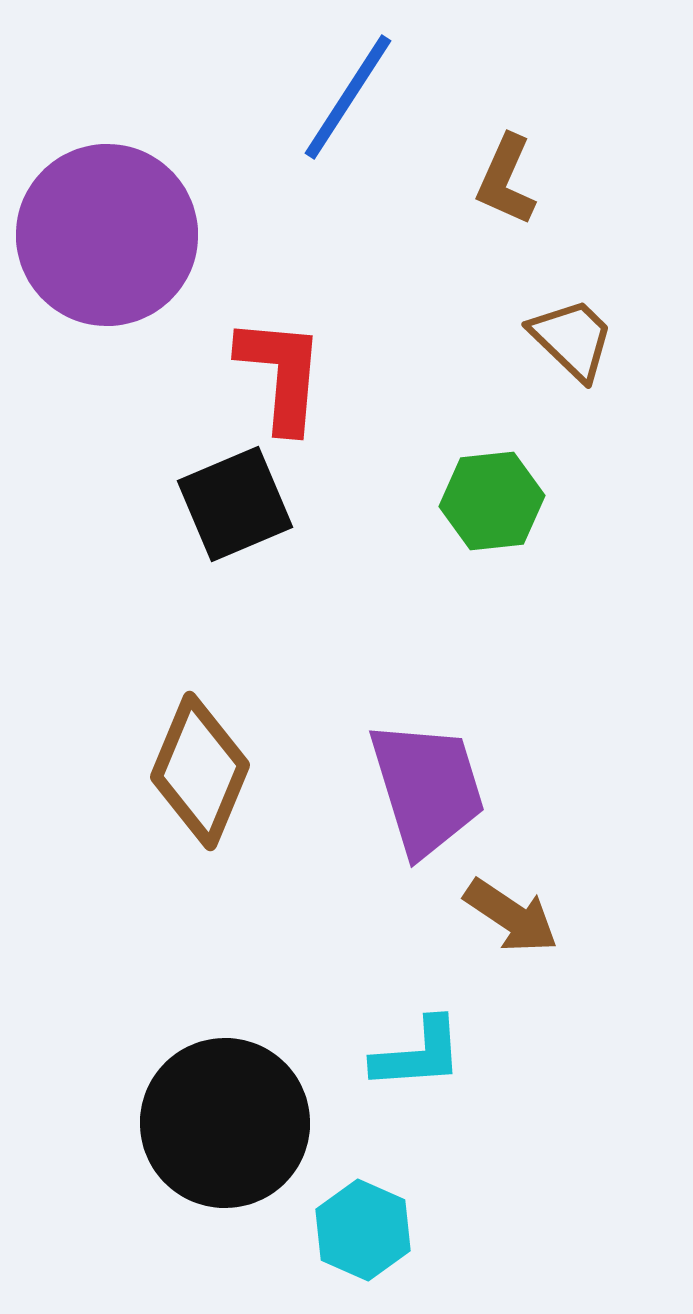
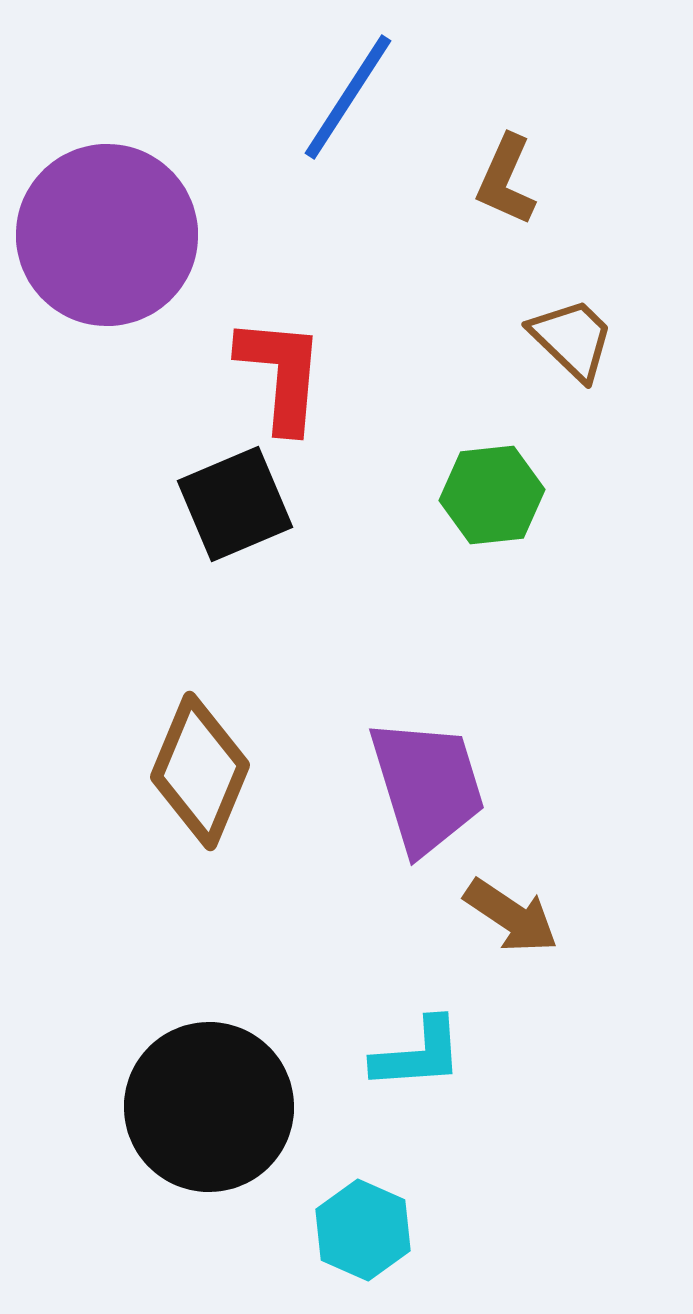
green hexagon: moved 6 px up
purple trapezoid: moved 2 px up
black circle: moved 16 px left, 16 px up
